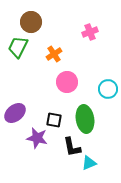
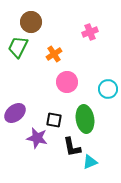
cyan triangle: moved 1 px right, 1 px up
